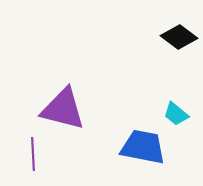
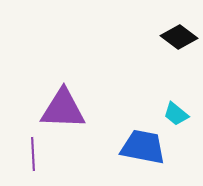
purple triangle: rotated 12 degrees counterclockwise
